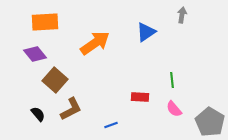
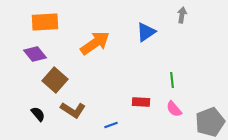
red rectangle: moved 1 px right, 5 px down
brown L-shape: moved 2 px right, 1 px down; rotated 60 degrees clockwise
gray pentagon: rotated 20 degrees clockwise
